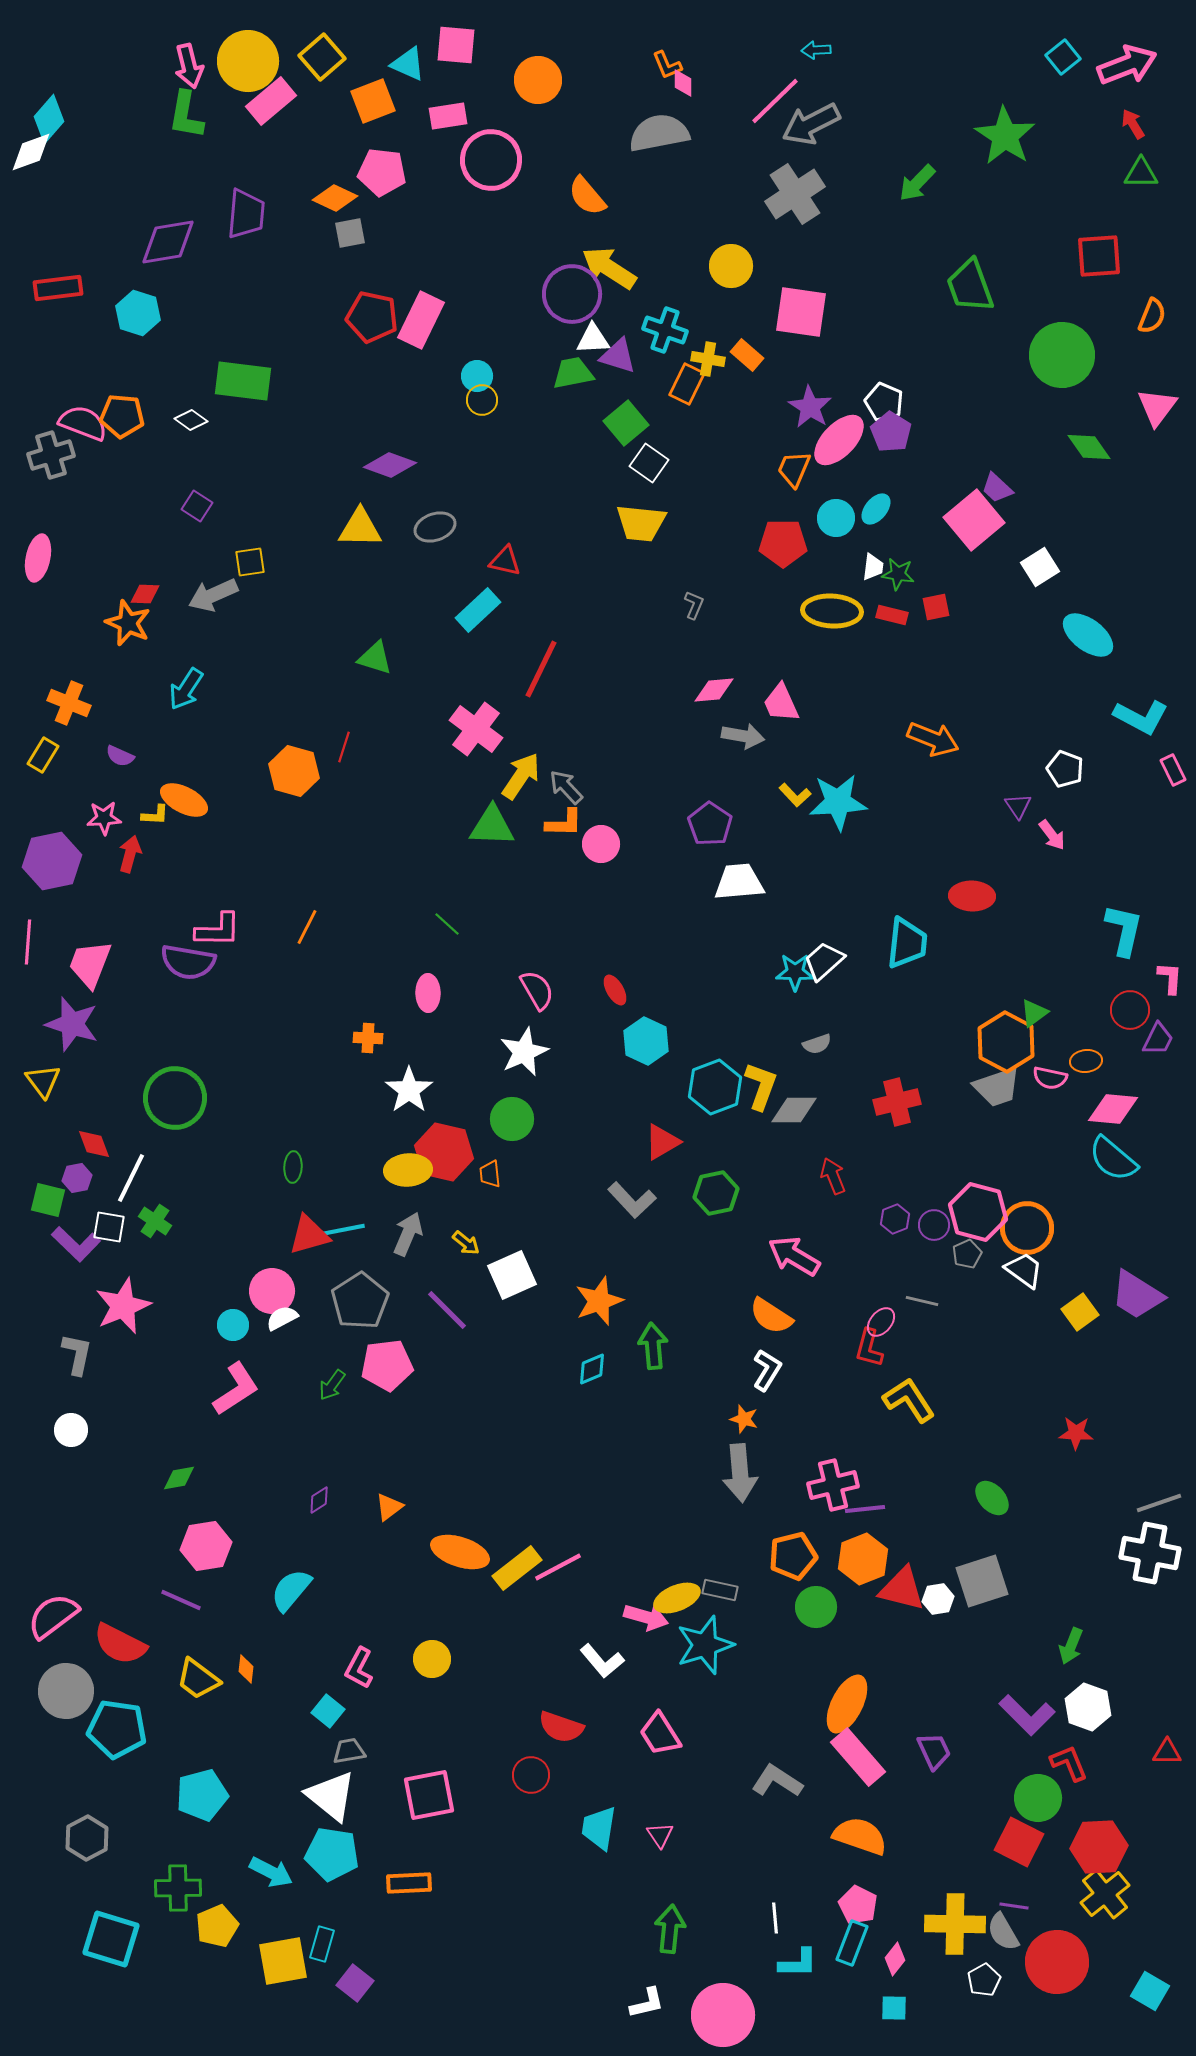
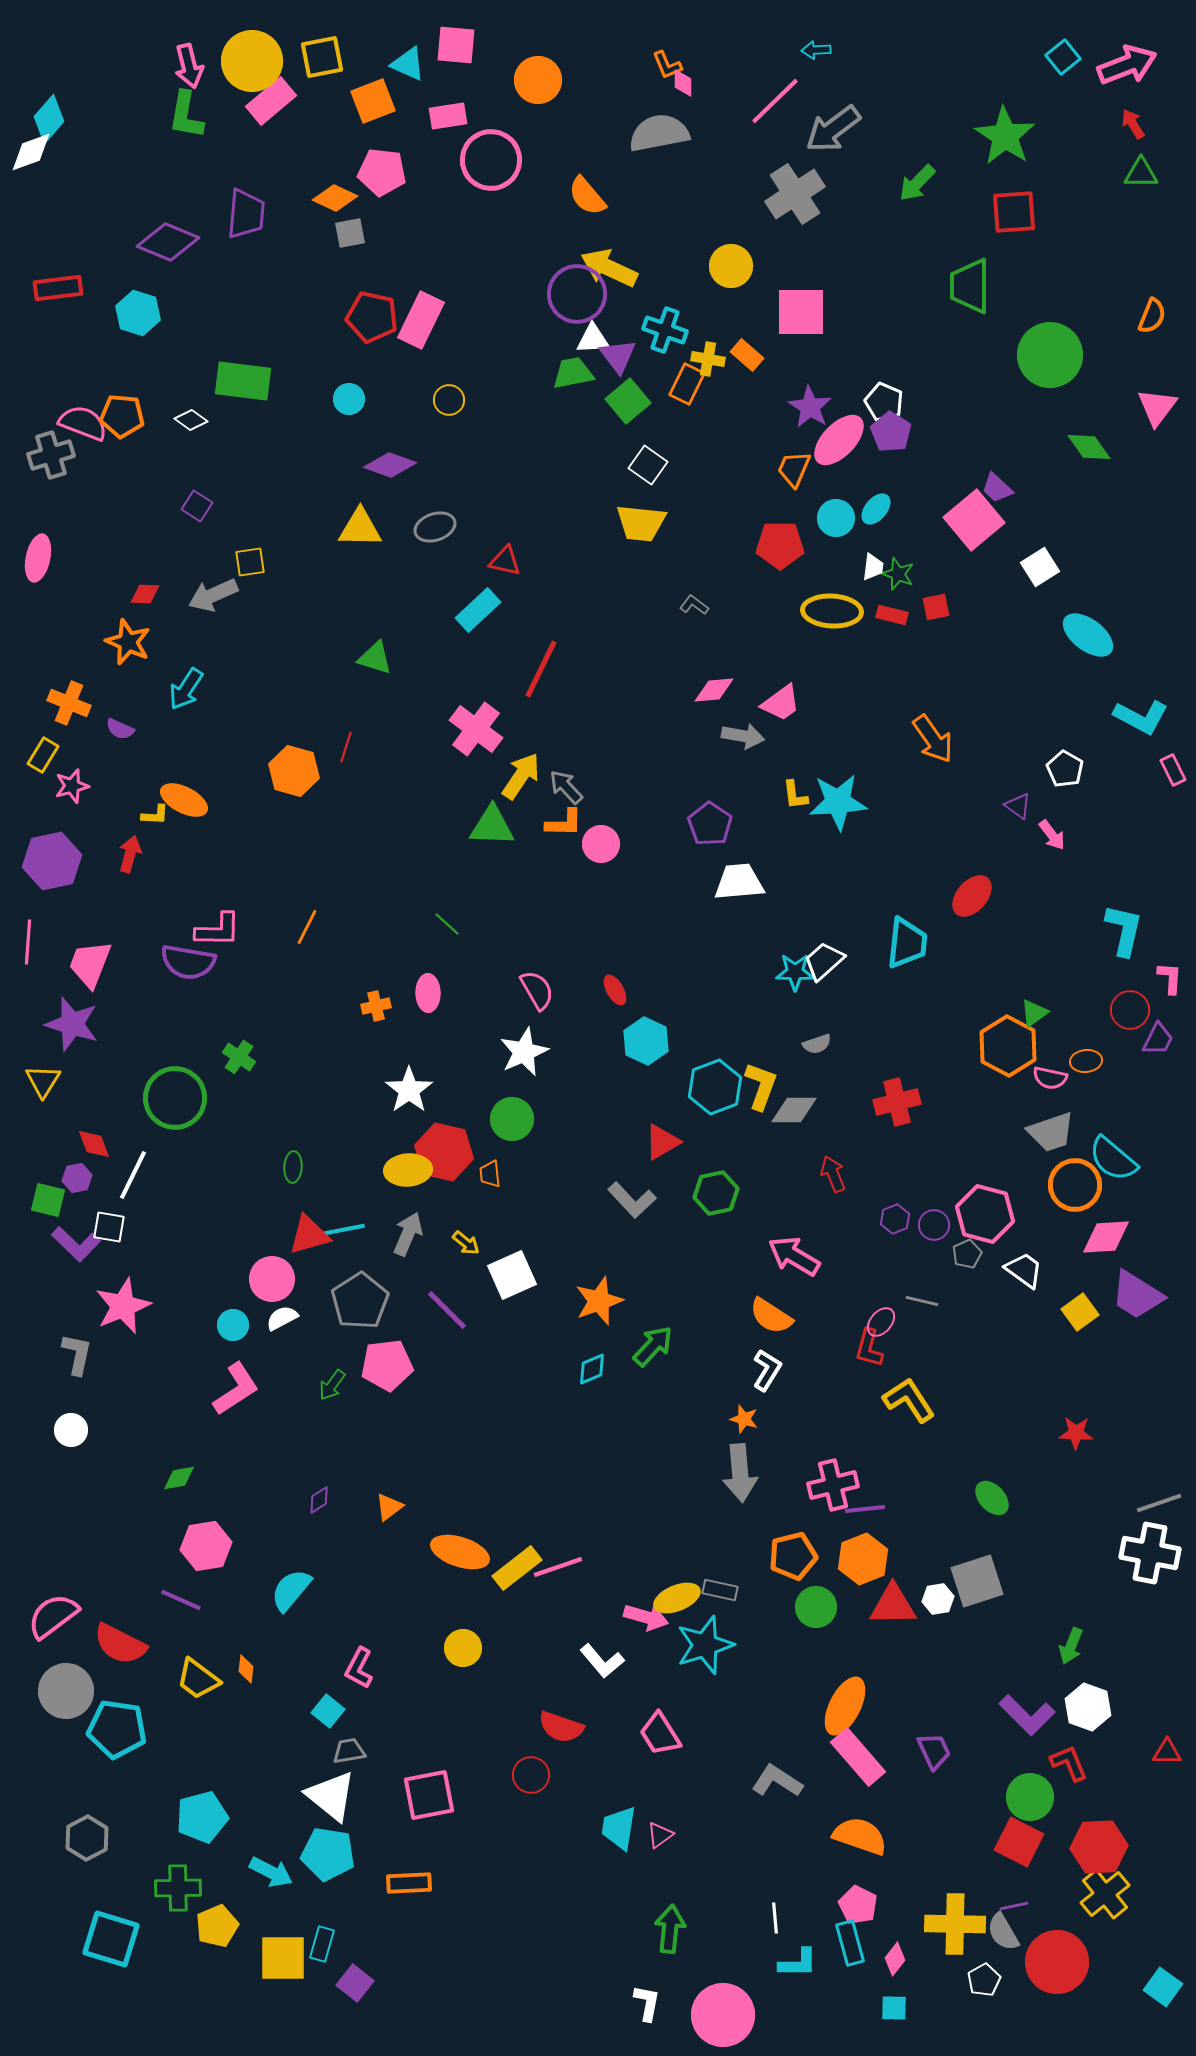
yellow square at (322, 57): rotated 30 degrees clockwise
yellow circle at (248, 61): moved 4 px right
gray arrow at (811, 124): moved 22 px right, 5 px down; rotated 10 degrees counterclockwise
purple diamond at (168, 242): rotated 32 degrees clockwise
red square at (1099, 256): moved 85 px left, 44 px up
yellow arrow at (609, 268): rotated 8 degrees counterclockwise
green trapezoid at (970, 286): rotated 20 degrees clockwise
purple circle at (572, 294): moved 5 px right
pink square at (801, 312): rotated 8 degrees counterclockwise
green circle at (1062, 355): moved 12 px left
purple triangle at (618, 356): rotated 36 degrees clockwise
cyan circle at (477, 376): moved 128 px left, 23 px down
yellow circle at (482, 400): moved 33 px left
green square at (626, 423): moved 2 px right, 22 px up
white square at (649, 463): moved 1 px left, 2 px down
red pentagon at (783, 543): moved 3 px left, 2 px down
green star at (898, 574): rotated 12 degrees clockwise
gray L-shape at (694, 605): rotated 76 degrees counterclockwise
orange star at (128, 623): moved 19 px down
pink trapezoid at (781, 703): rotated 102 degrees counterclockwise
orange arrow at (933, 739): rotated 33 degrees clockwise
red line at (344, 747): moved 2 px right
purple semicircle at (120, 756): moved 27 px up
white pentagon at (1065, 769): rotated 9 degrees clockwise
yellow L-shape at (795, 795): rotated 36 degrees clockwise
purple triangle at (1018, 806): rotated 20 degrees counterclockwise
pink star at (104, 818): moved 32 px left, 32 px up; rotated 12 degrees counterclockwise
red ellipse at (972, 896): rotated 51 degrees counterclockwise
orange cross at (368, 1038): moved 8 px right, 32 px up; rotated 16 degrees counterclockwise
orange hexagon at (1006, 1042): moved 2 px right, 4 px down
yellow triangle at (43, 1081): rotated 9 degrees clockwise
gray trapezoid at (997, 1087): moved 54 px right, 45 px down
pink diamond at (1113, 1109): moved 7 px left, 128 px down; rotated 9 degrees counterclockwise
red arrow at (833, 1176): moved 2 px up
white line at (131, 1178): moved 2 px right, 3 px up
pink hexagon at (978, 1212): moved 7 px right, 2 px down
green cross at (155, 1221): moved 84 px right, 164 px up
orange circle at (1027, 1228): moved 48 px right, 43 px up
pink circle at (272, 1291): moved 12 px up
green arrow at (653, 1346): rotated 48 degrees clockwise
pink line at (558, 1567): rotated 9 degrees clockwise
gray square at (982, 1581): moved 5 px left
red triangle at (902, 1589): moved 9 px left, 16 px down; rotated 15 degrees counterclockwise
yellow circle at (432, 1659): moved 31 px right, 11 px up
orange ellipse at (847, 1704): moved 2 px left, 2 px down
cyan pentagon at (202, 1795): moved 22 px down
green circle at (1038, 1798): moved 8 px left, 1 px up
cyan trapezoid at (599, 1828): moved 20 px right
pink triangle at (660, 1835): rotated 28 degrees clockwise
cyan pentagon at (332, 1854): moved 4 px left
purple line at (1014, 1906): rotated 20 degrees counterclockwise
cyan rectangle at (852, 1943): moved 2 px left; rotated 36 degrees counterclockwise
yellow square at (283, 1961): moved 3 px up; rotated 10 degrees clockwise
cyan square at (1150, 1991): moved 13 px right, 4 px up; rotated 6 degrees clockwise
white L-shape at (647, 2003): rotated 66 degrees counterclockwise
